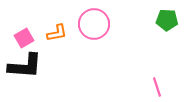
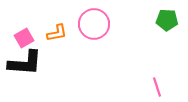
black L-shape: moved 3 px up
